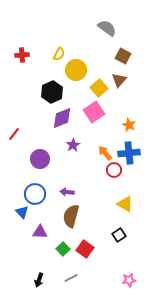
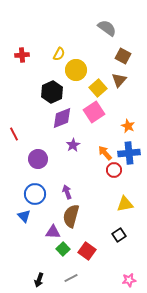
yellow square: moved 1 px left
orange star: moved 1 px left, 1 px down
red line: rotated 64 degrees counterclockwise
purple circle: moved 2 px left
purple arrow: rotated 64 degrees clockwise
yellow triangle: rotated 42 degrees counterclockwise
blue triangle: moved 2 px right, 4 px down
purple triangle: moved 13 px right
red square: moved 2 px right, 2 px down
